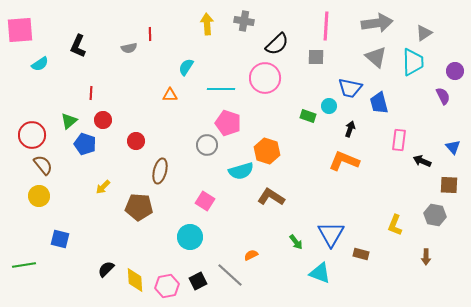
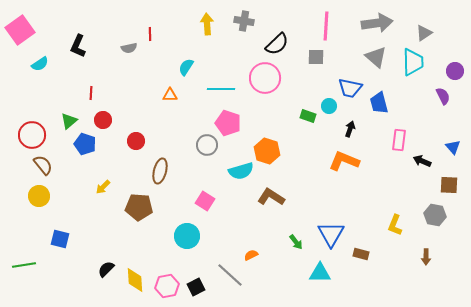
pink square at (20, 30): rotated 32 degrees counterclockwise
cyan circle at (190, 237): moved 3 px left, 1 px up
cyan triangle at (320, 273): rotated 20 degrees counterclockwise
black square at (198, 281): moved 2 px left, 6 px down
